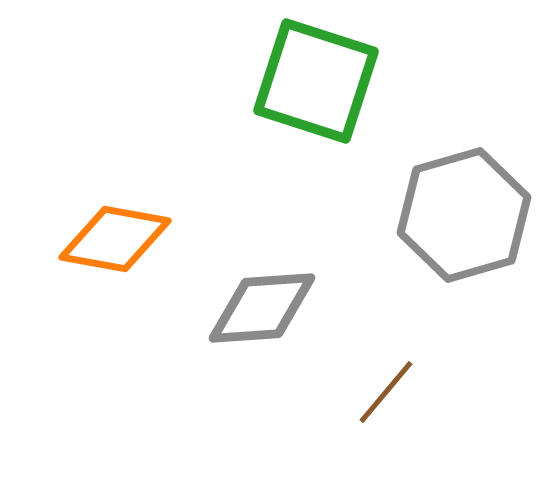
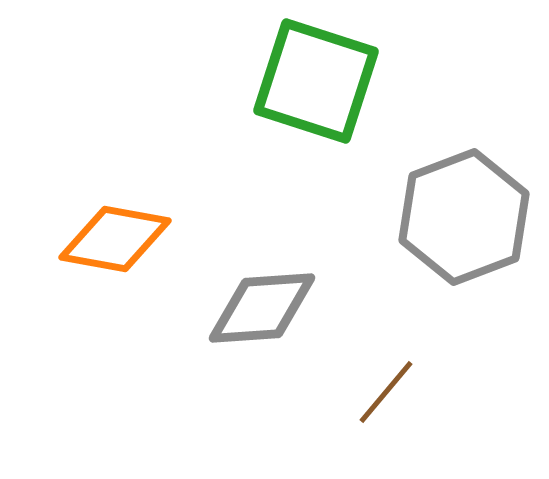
gray hexagon: moved 2 px down; rotated 5 degrees counterclockwise
